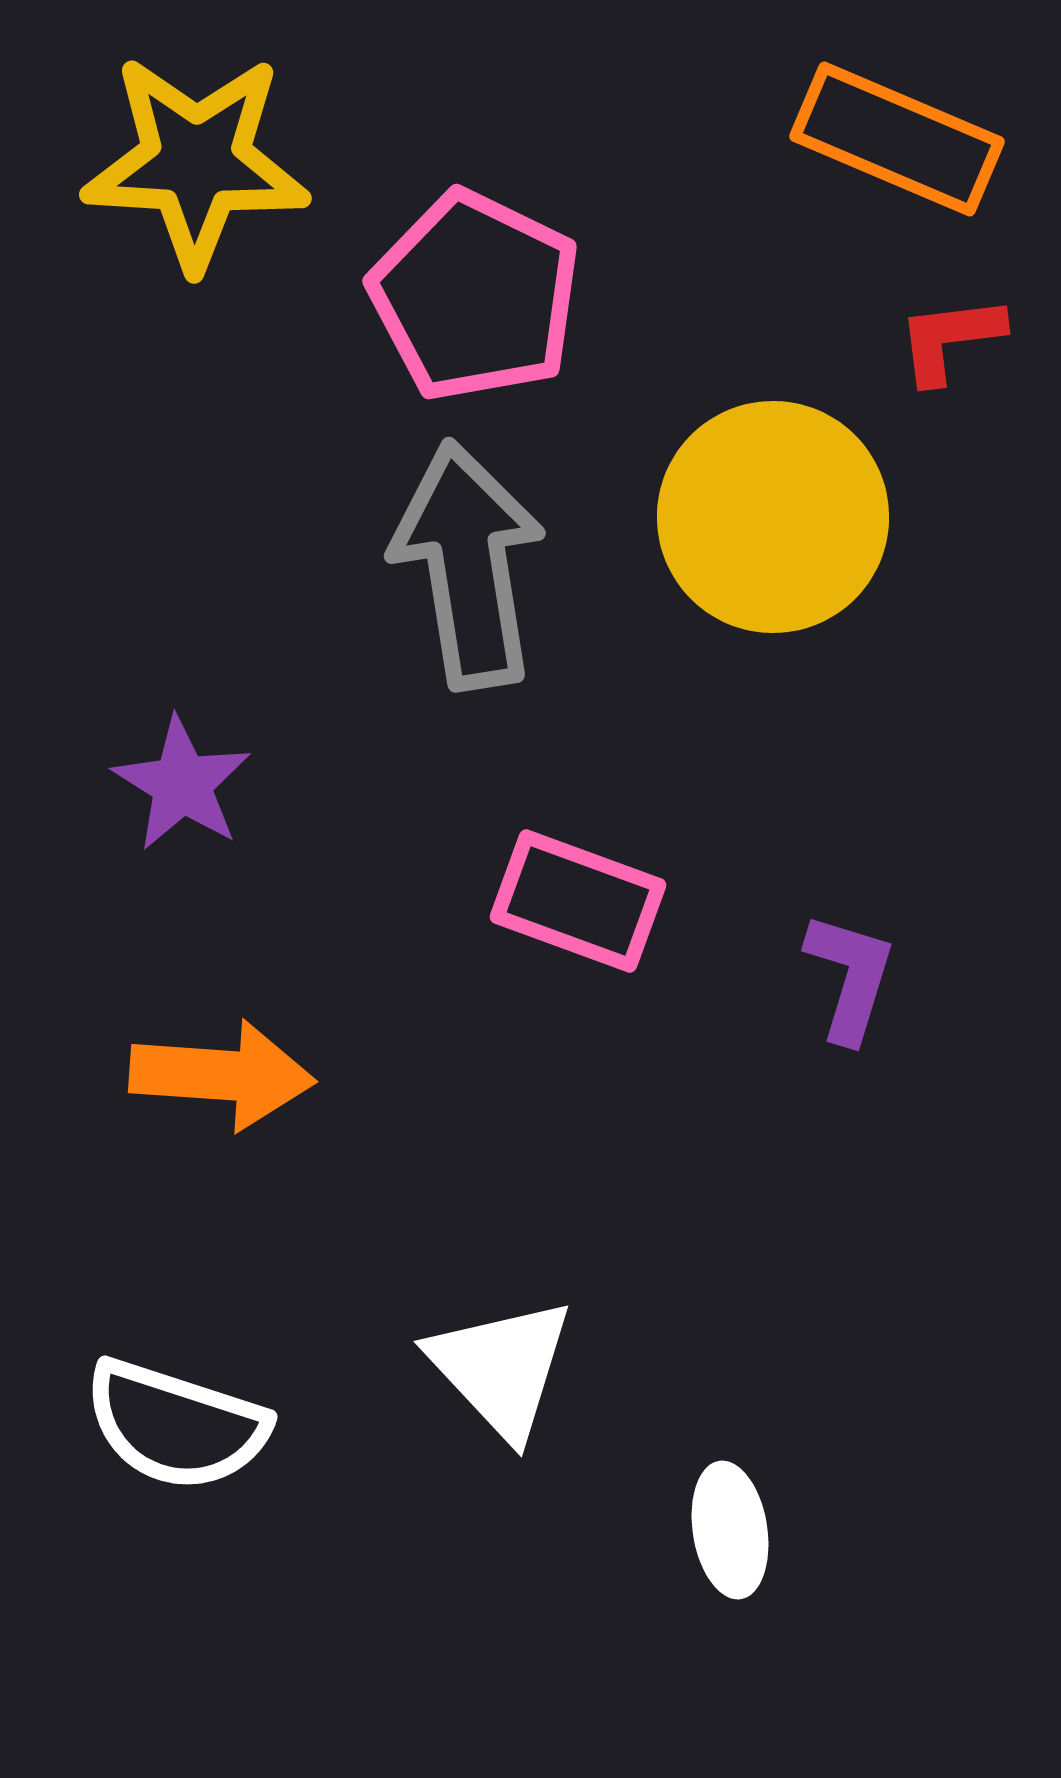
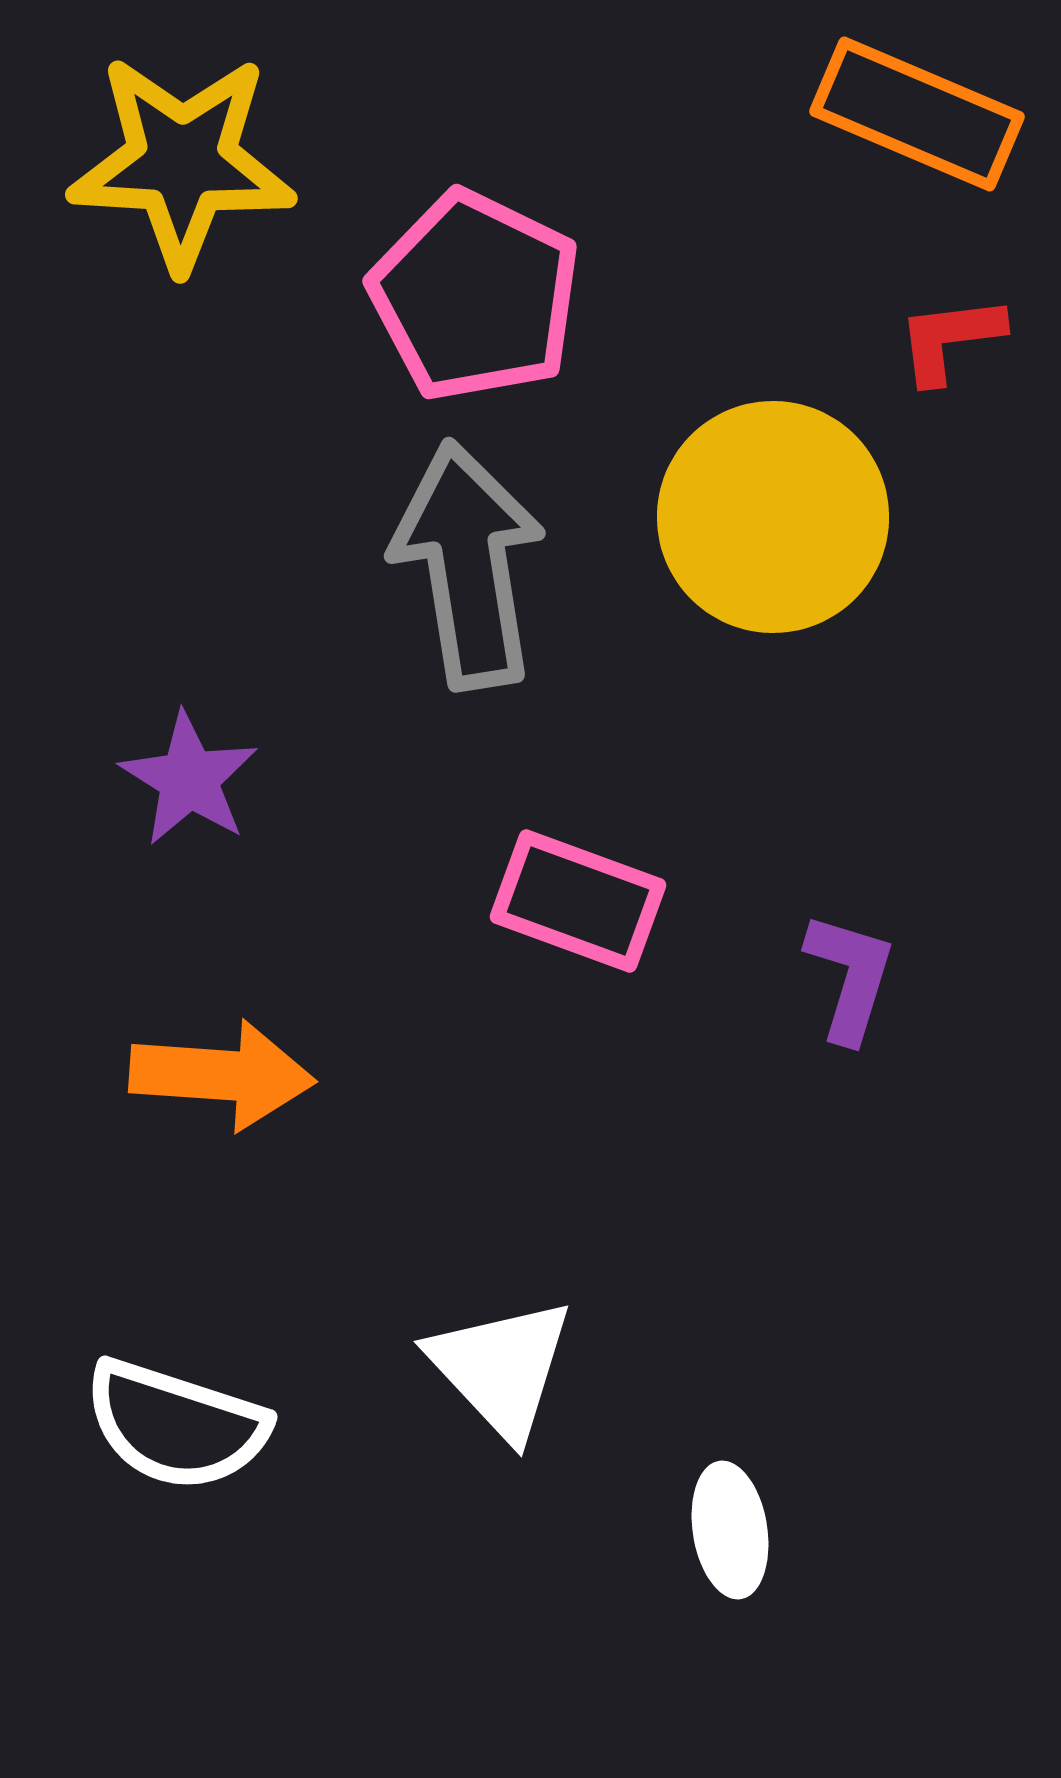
orange rectangle: moved 20 px right, 25 px up
yellow star: moved 14 px left
purple star: moved 7 px right, 5 px up
